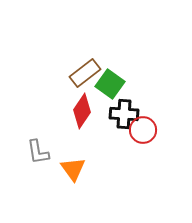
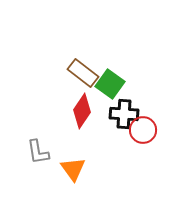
brown rectangle: moved 2 px left; rotated 76 degrees clockwise
